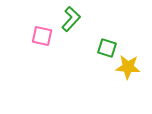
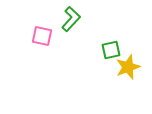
green square: moved 4 px right, 2 px down; rotated 30 degrees counterclockwise
yellow star: rotated 25 degrees counterclockwise
